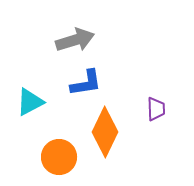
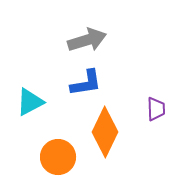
gray arrow: moved 12 px right
orange circle: moved 1 px left
